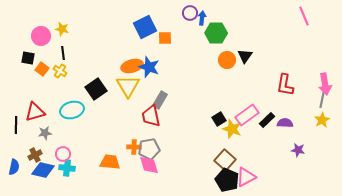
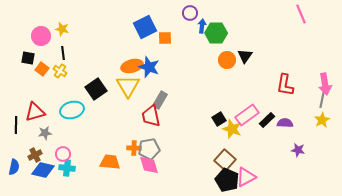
pink line at (304, 16): moved 3 px left, 2 px up
blue arrow at (202, 18): moved 8 px down
orange cross at (134, 147): moved 1 px down
